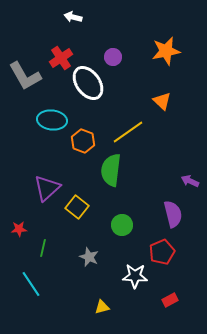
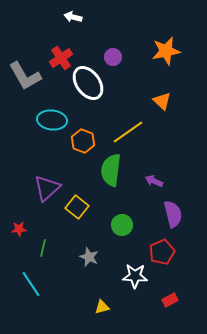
purple arrow: moved 36 px left
